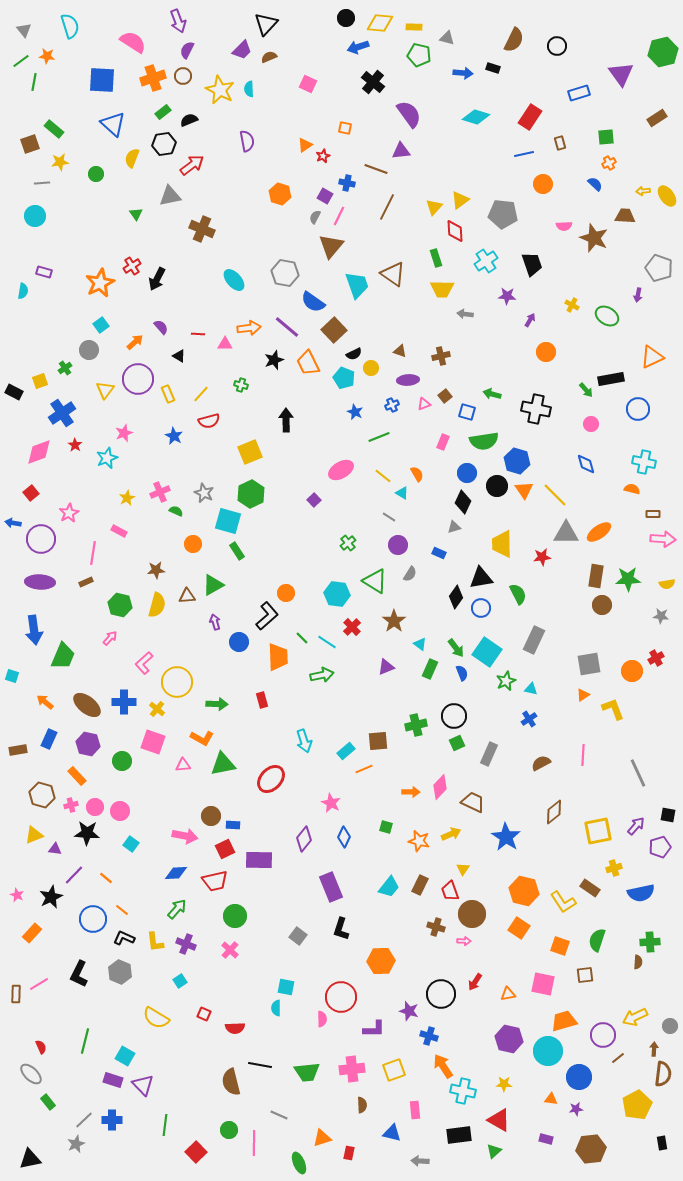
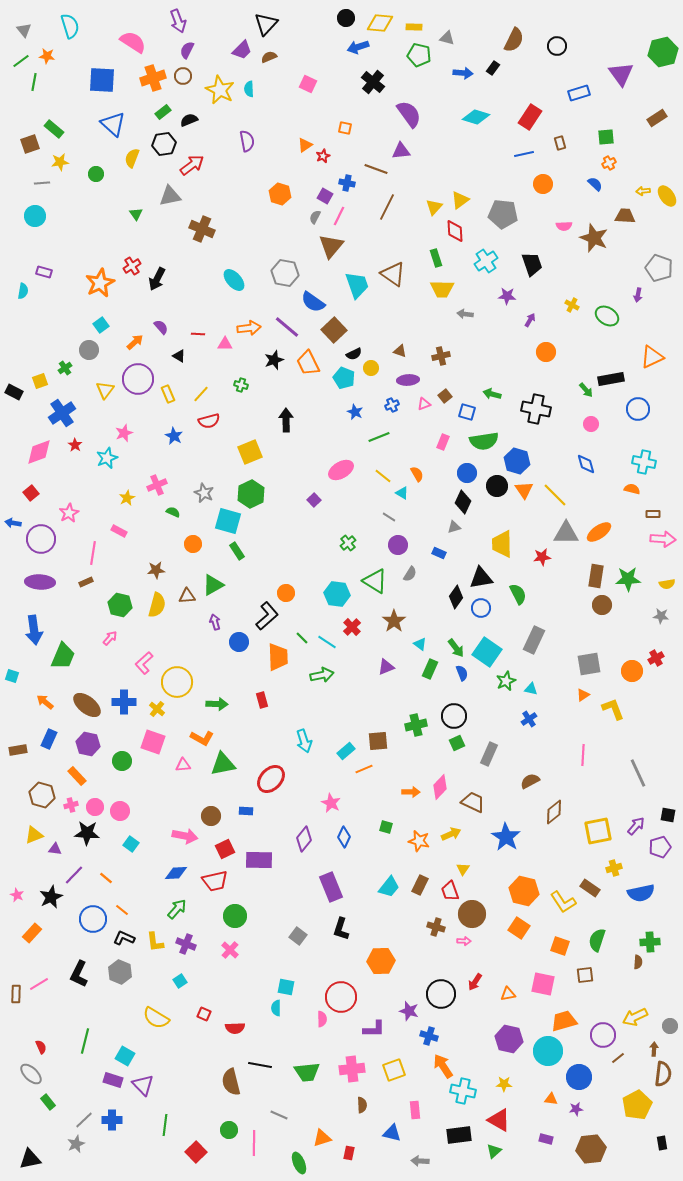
black rectangle at (493, 68): rotated 72 degrees counterclockwise
pink cross at (160, 492): moved 3 px left, 7 px up
green semicircle at (176, 511): moved 3 px left, 1 px down
brown semicircle at (541, 763): moved 11 px left, 18 px down
blue rectangle at (233, 825): moved 13 px right, 14 px up
